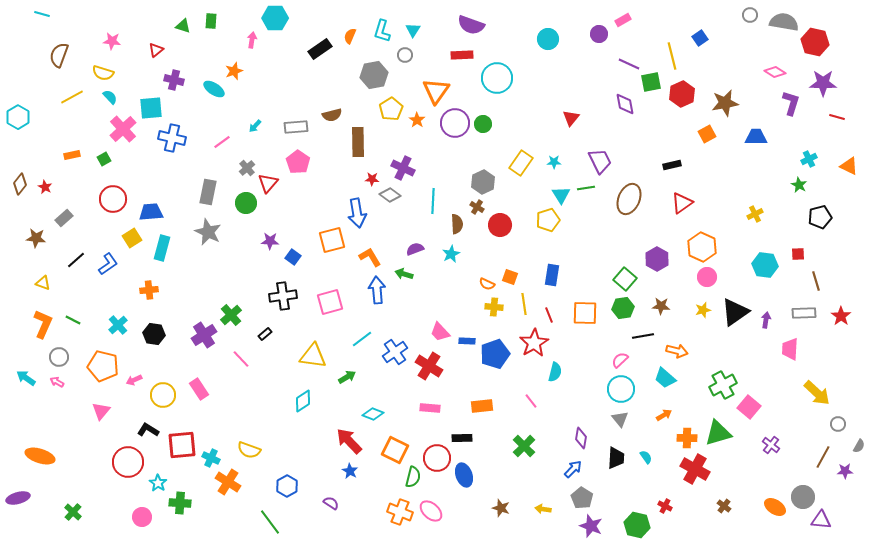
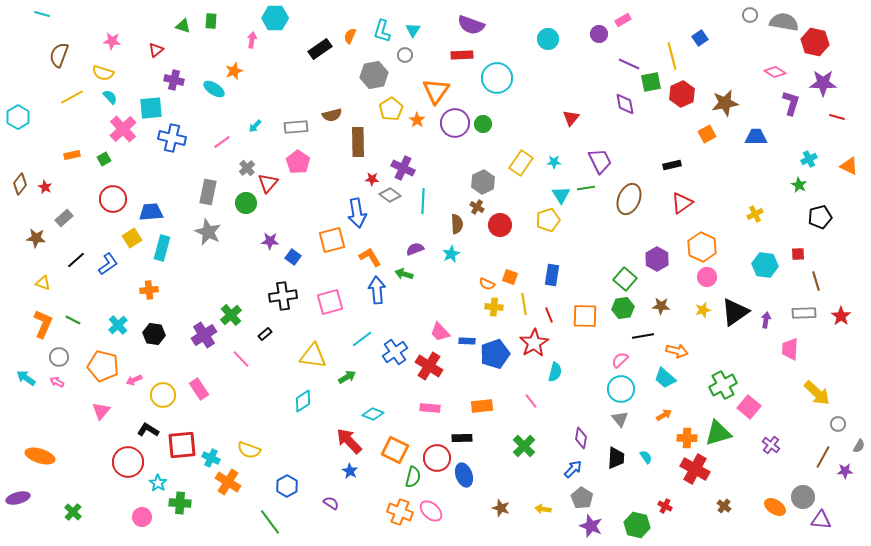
cyan line at (433, 201): moved 10 px left
orange square at (585, 313): moved 3 px down
